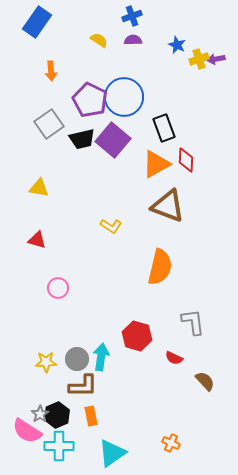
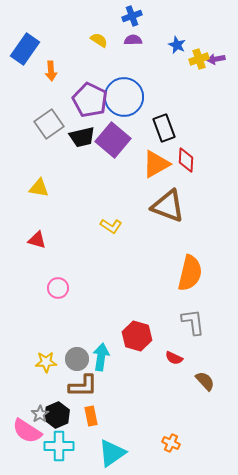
blue rectangle: moved 12 px left, 27 px down
black trapezoid: moved 2 px up
orange semicircle: moved 30 px right, 6 px down
